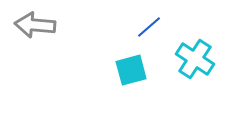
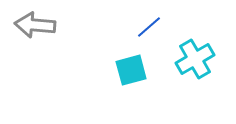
cyan cross: rotated 27 degrees clockwise
